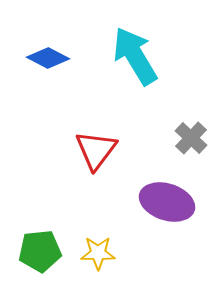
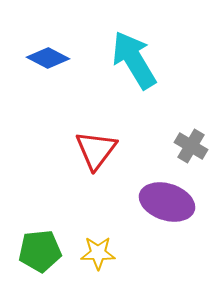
cyan arrow: moved 1 px left, 4 px down
gray cross: moved 8 px down; rotated 12 degrees counterclockwise
